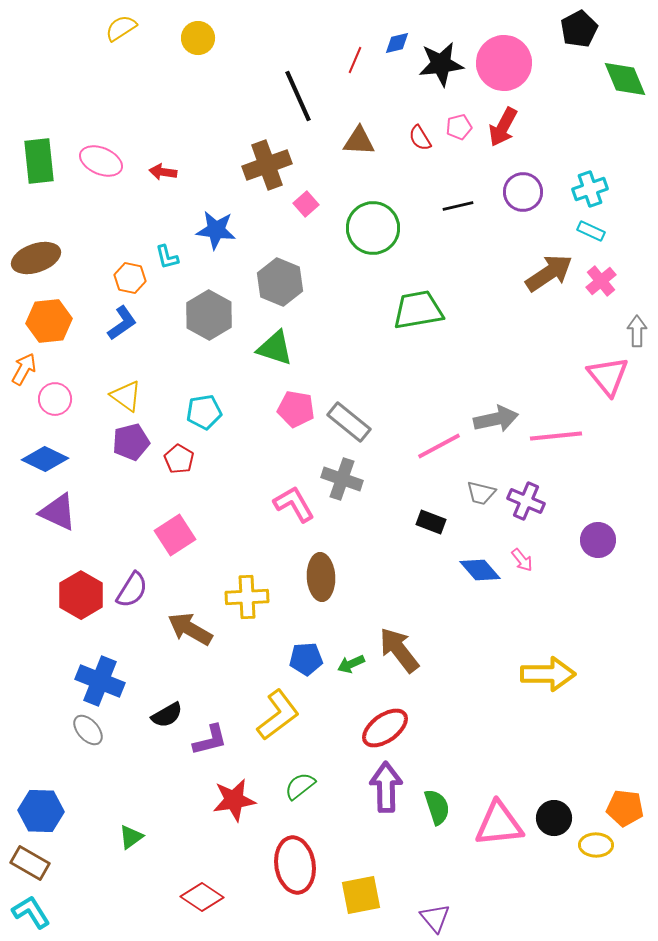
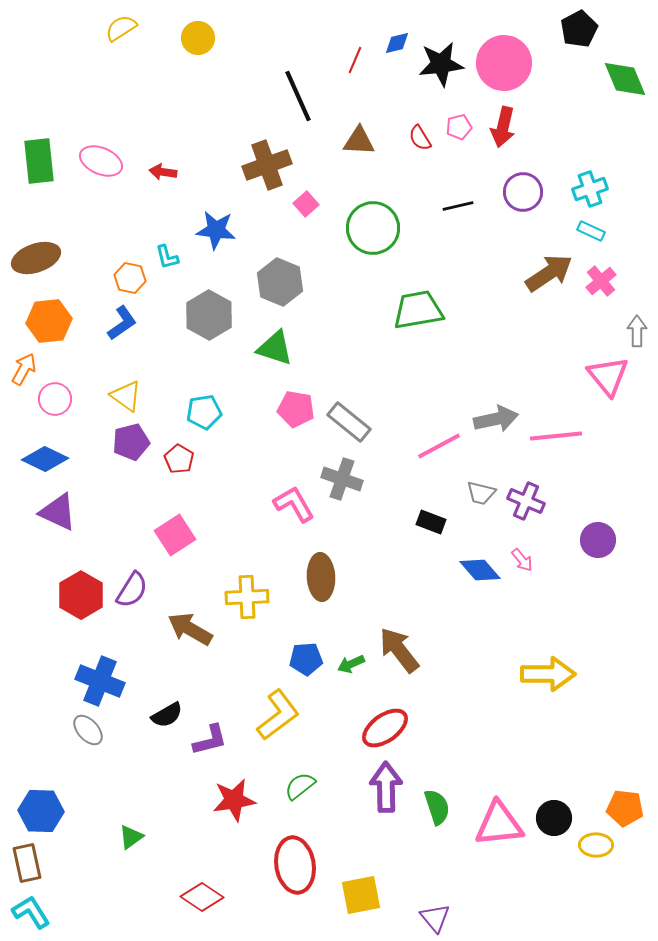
red arrow at (503, 127): rotated 15 degrees counterclockwise
brown rectangle at (30, 863): moved 3 px left; rotated 48 degrees clockwise
